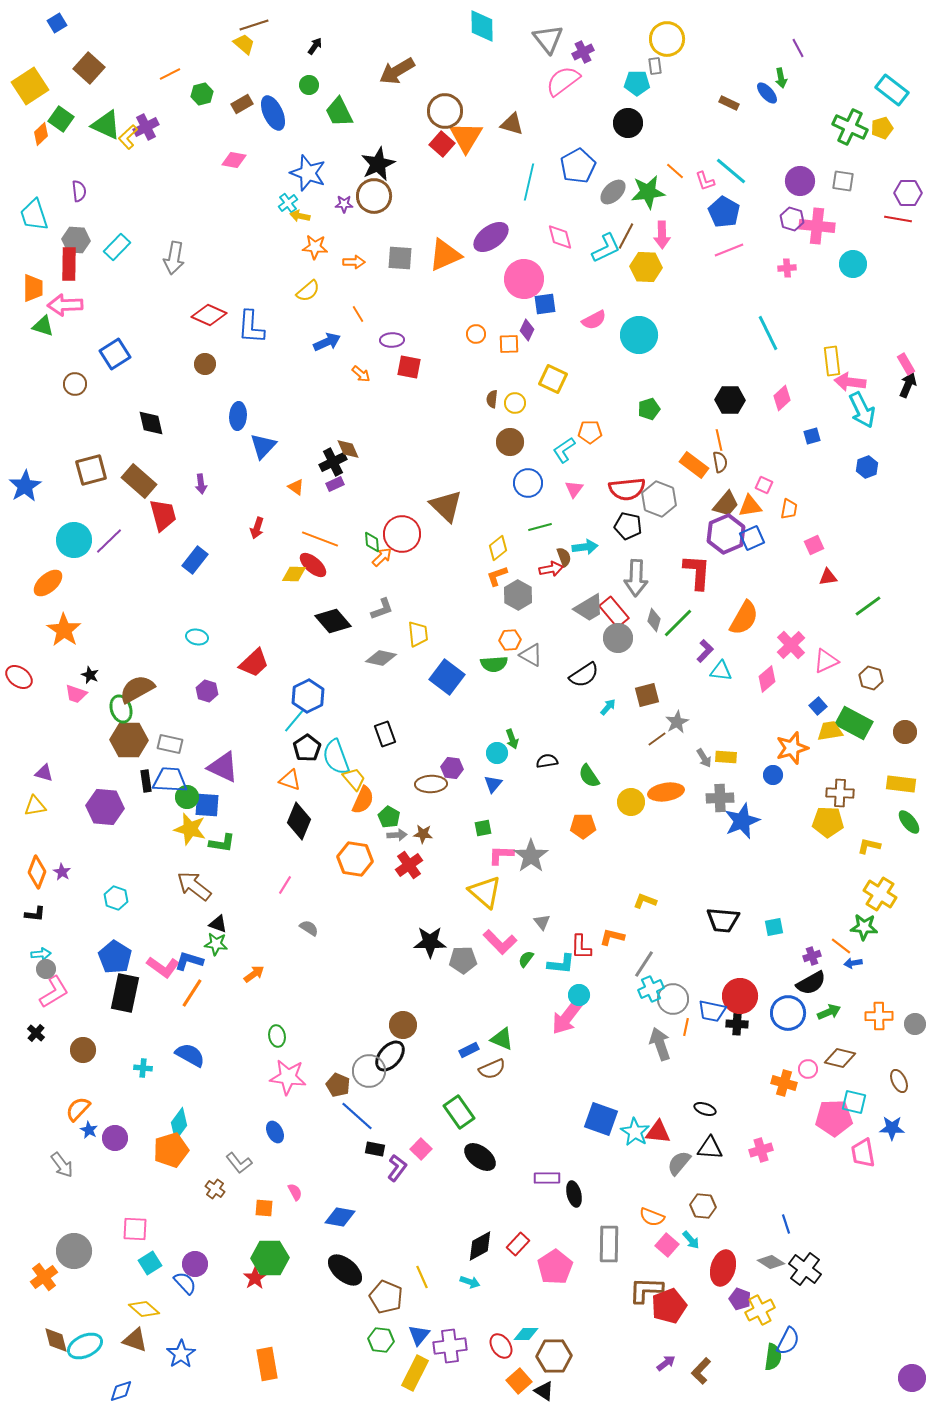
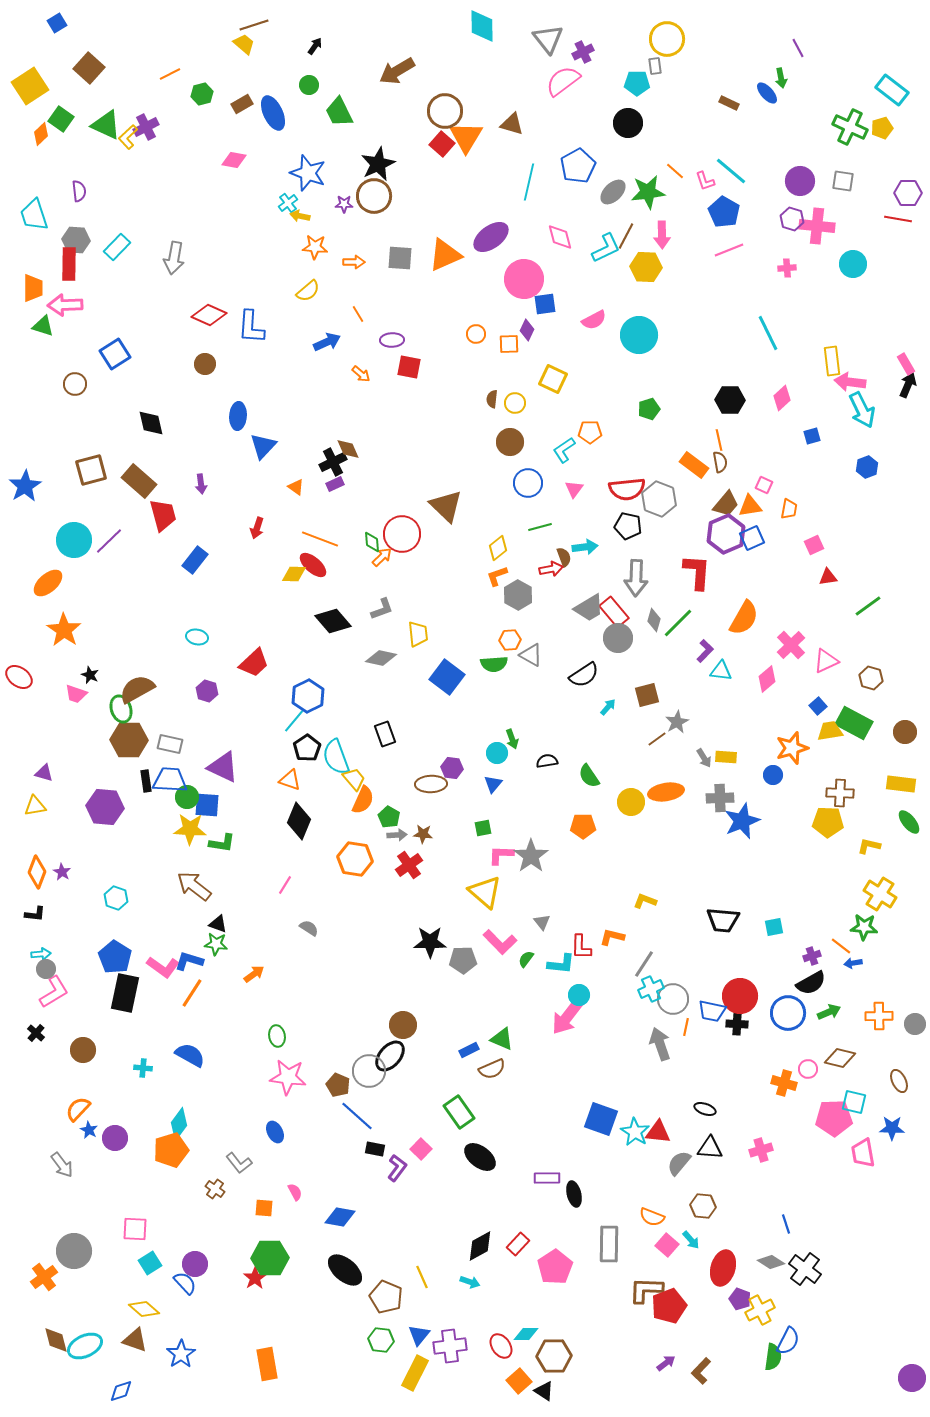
yellow star at (190, 829): rotated 12 degrees counterclockwise
